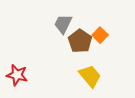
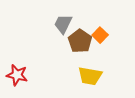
yellow trapezoid: rotated 140 degrees clockwise
